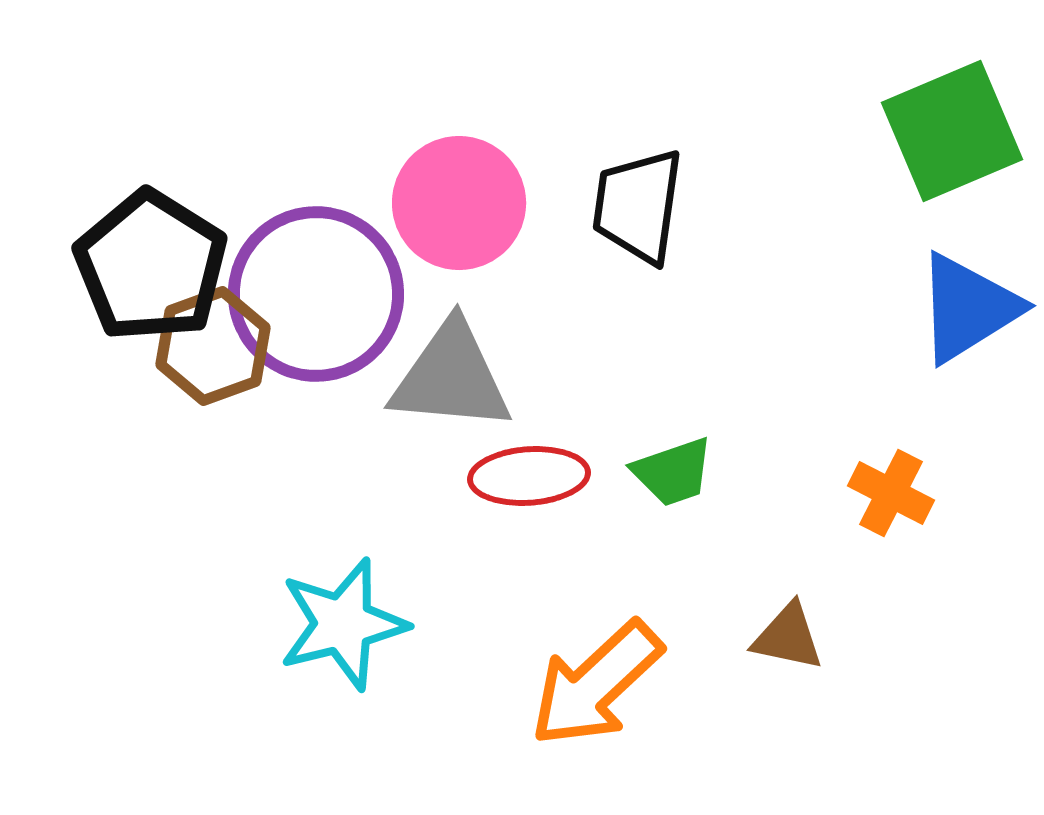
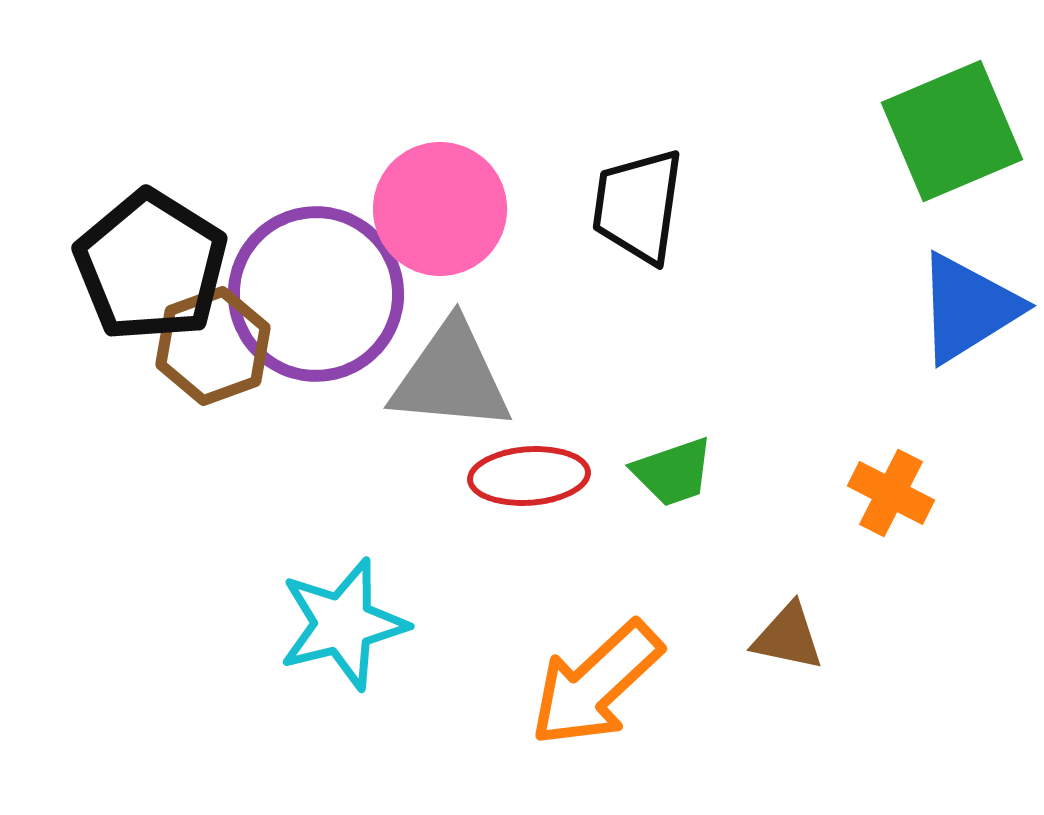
pink circle: moved 19 px left, 6 px down
